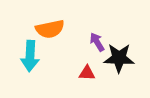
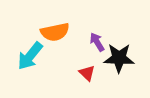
orange semicircle: moved 5 px right, 3 px down
cyan arrow: rotated 36 degrees clockwise
red triangle: rotated 42 degrees clockwise
